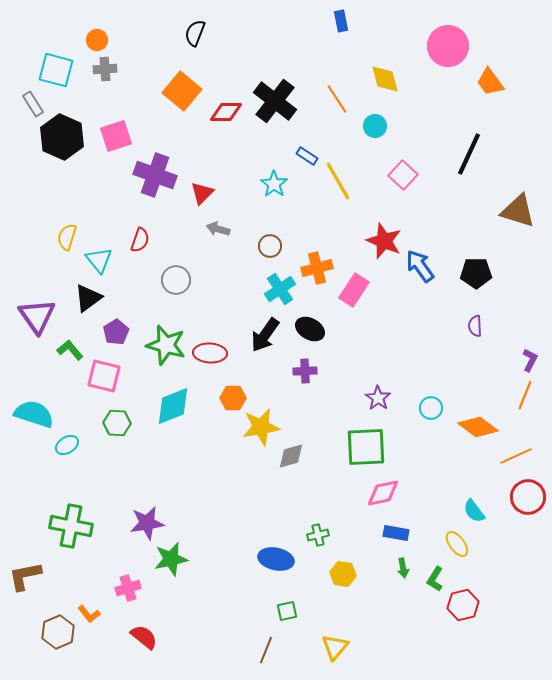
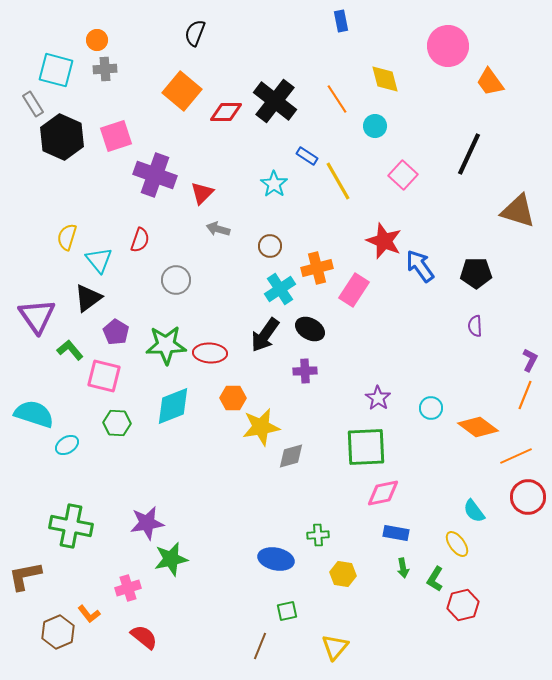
purple pentagon at (116, 332): rotated 10 degrees counterclockwise
green star at (166, 345): rotated 18 degrees counterclockwise
green cross at (318, 535): rotated 10 degrees clockwise
brown line at (266, 650): moved 6 px left, 4 px up
